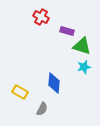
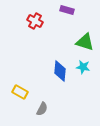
red cross: moved 6 px left, 4 px down
purple rectangle: moved 21 px up
green triangle: moved 3 px right, 4 px up
cyan star: moved 1 px left; rotated 24 degrees clockwise
blue diamond: moved 6 px right, 12 px up
